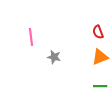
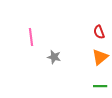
red semicircle: moved 1 px right
orange triangle: rotated 18 degrees counterclockwise
